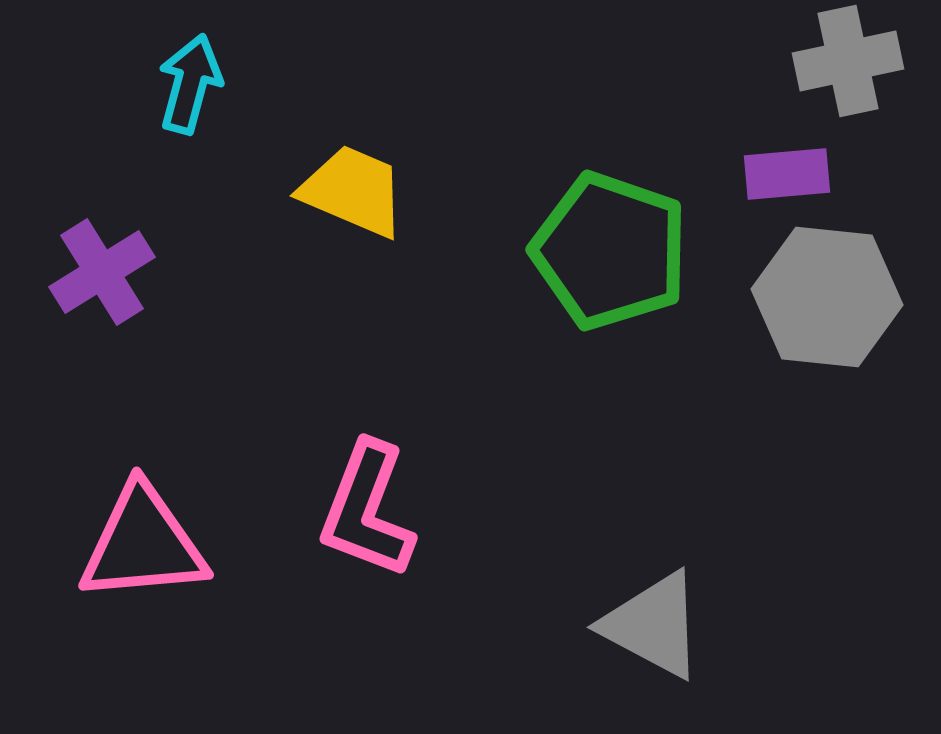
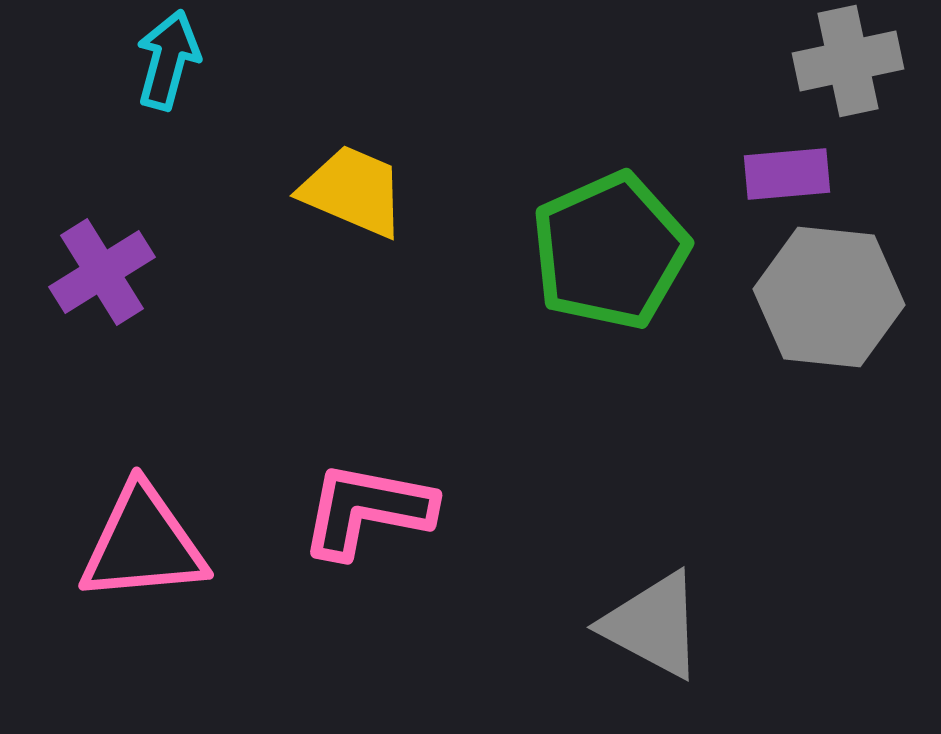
cyan arrow: moved 22 px left, 24 px up
green pentagon: rotated 29 degrees clockwise
gray hexagon: moved 2 px right
pink L-shape: rotated 80 degrees clockwise
